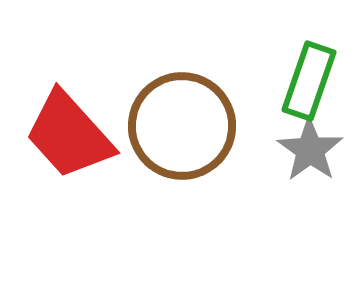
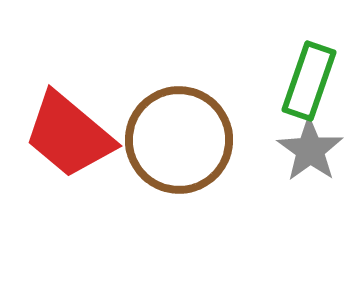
brown circle: moved 3 px left, 14 px down
red trapezoid: rotated 8 degrees counterclockwise
